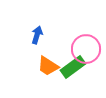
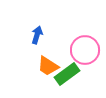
pink circle: moved 1 px left, 1 px down
green rectangle: moved 6 px left, 7 px down
